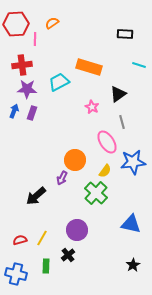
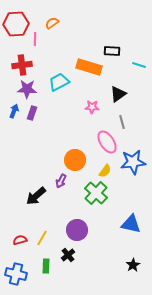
black rectangle: moved 13 px left, 17 px down
pink star: rotated 24 degrees counterclockwise
purple arrow: moved 1 px left, 3 px down
